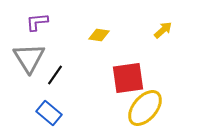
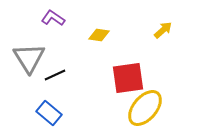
purple L-shape: moved 16 px right, 4 px up; rotated 40 degrees clockwise
black line: rotated 30 degrees clockwise
